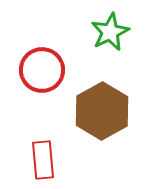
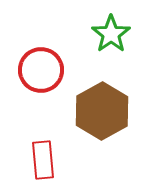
green star: moved 1 px right, 2 px down; rotated 9 degrees counterclockwise
red circle: moved 1 px left
